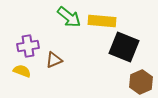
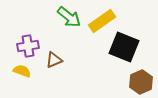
yellow rectangle: rotated 40 degrees counterclockwise
